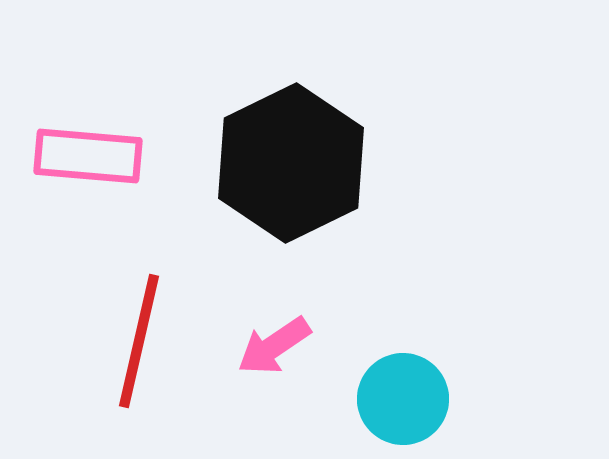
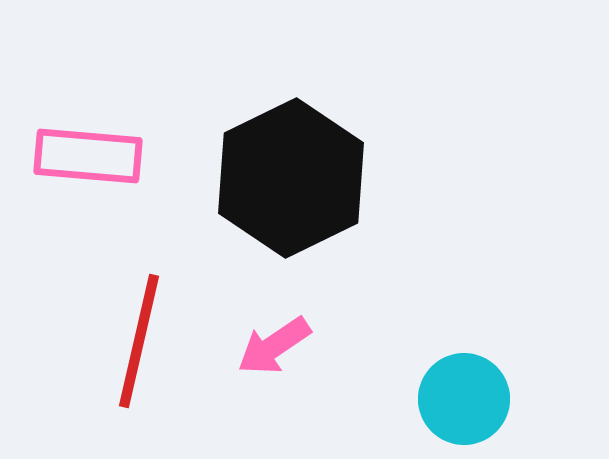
black hexagon: moved 15 px down
cyan circle: moved 61 px right
